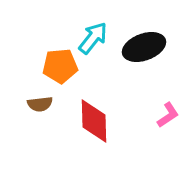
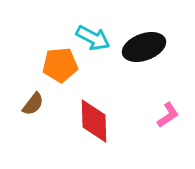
cyan arrow: rotated 80 degrees clockwise
orange pentagon: moved 1 px up
brown semicircle: moved 7 px left; rotated 45 degrees counterclockwise
